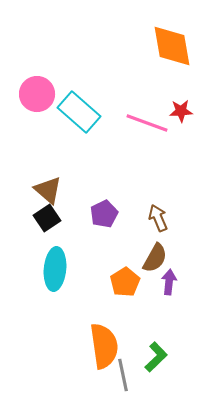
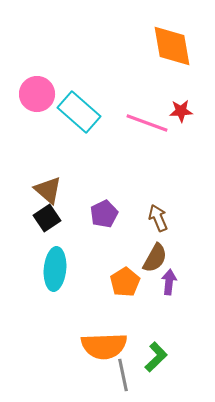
orange semicircle: rotated 96 degrees clockwise
